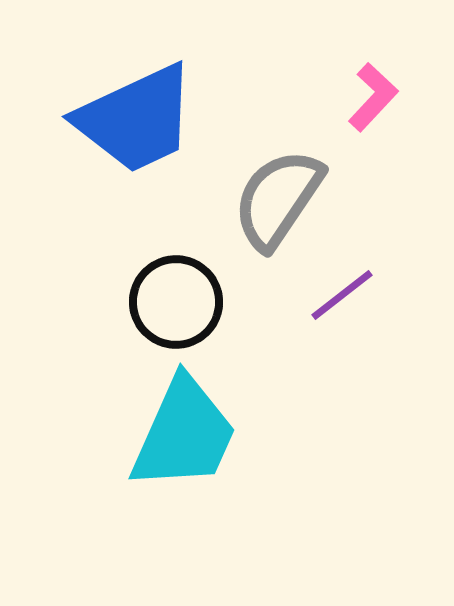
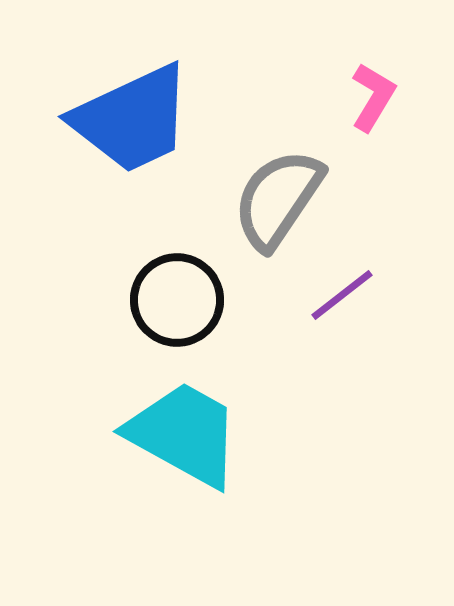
pink L-shape: rotated 12 degrees counterclockwise
blue trapezoid: moved 4 px left
black circle: moved 1 px right, 2 px up
cyan trapezoid: rotated 85 degrees counterclockwise
